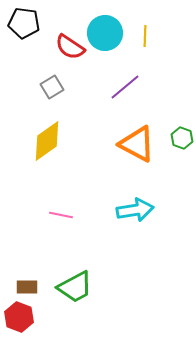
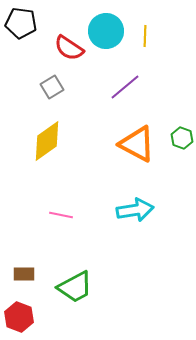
black pentagon: moved 3 px left
cyan circle: moved 1 px right, 2 px up
red semicircle: moved 1 px left, 1 px down
brown rectangle: moved 3 px left, 13 px up
